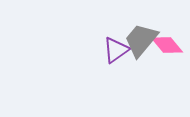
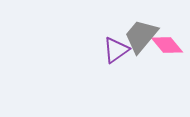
gray trapezoid: moved 4 px up
